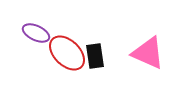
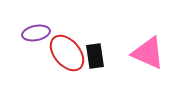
purple ellipse: rotated 36 degrees counterclockwise
red ellipse: rotated 6 degrees clockwise
